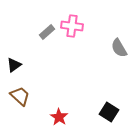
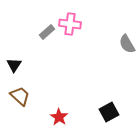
pink cross: moved 2 px left, 2 px up
gray semicircle: moved 8 px right, 4 px up
black triangle: rotated 21 degrees counterclockwise
black square: rotated 30 degrees clockwise
